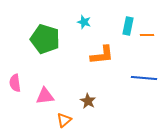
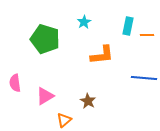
cyan star: rotated 24 degrees clockwise
pink triangle: rotated 24 degrees counterclockwise
